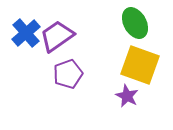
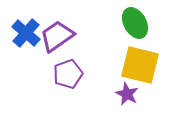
blue cross: rotated 8 degrees counterclockwise
yellow square: rotated 6 degrees counterclockwise
purple star: moved 2 px up
